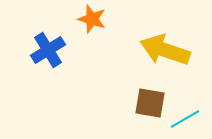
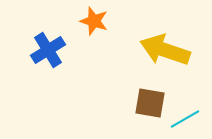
orange star: moved 2 px right, 2 px down
